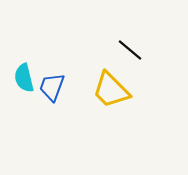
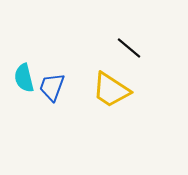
black line: moved 1 px left, 2 px up
yellow trapezoid: rotated 12 degrees counterclockwise
